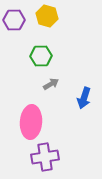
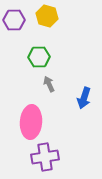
green hexagon: moved 2 px left, 1 px down
gray arrow: moved 2 px left; rotated 84 degrees counterclockwise
